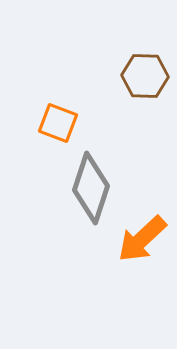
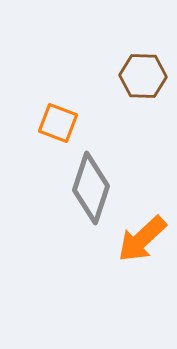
brown hexagon: moved 2 px left
